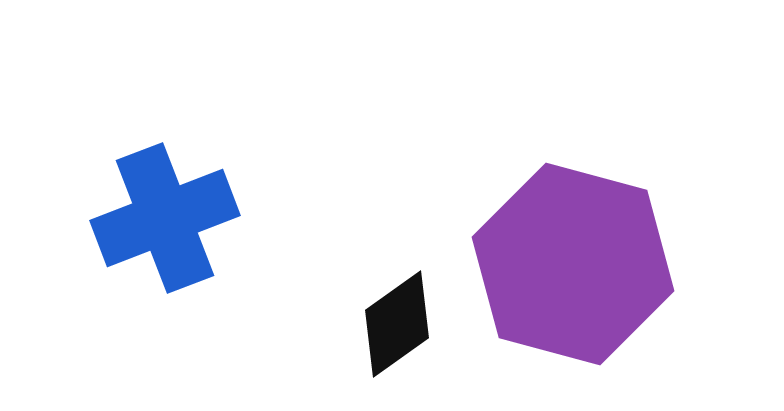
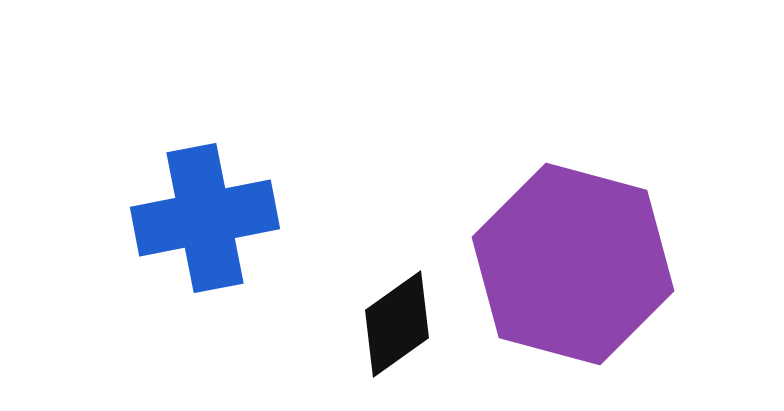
blue cross: moved 40 px right; rotated 10 degrees clockwise
